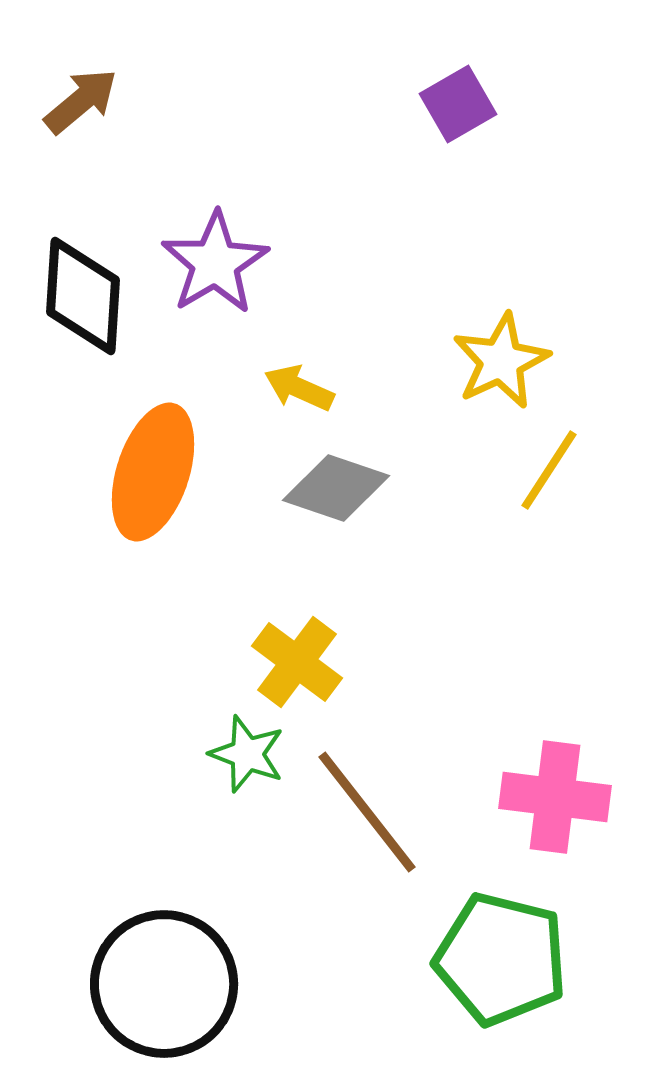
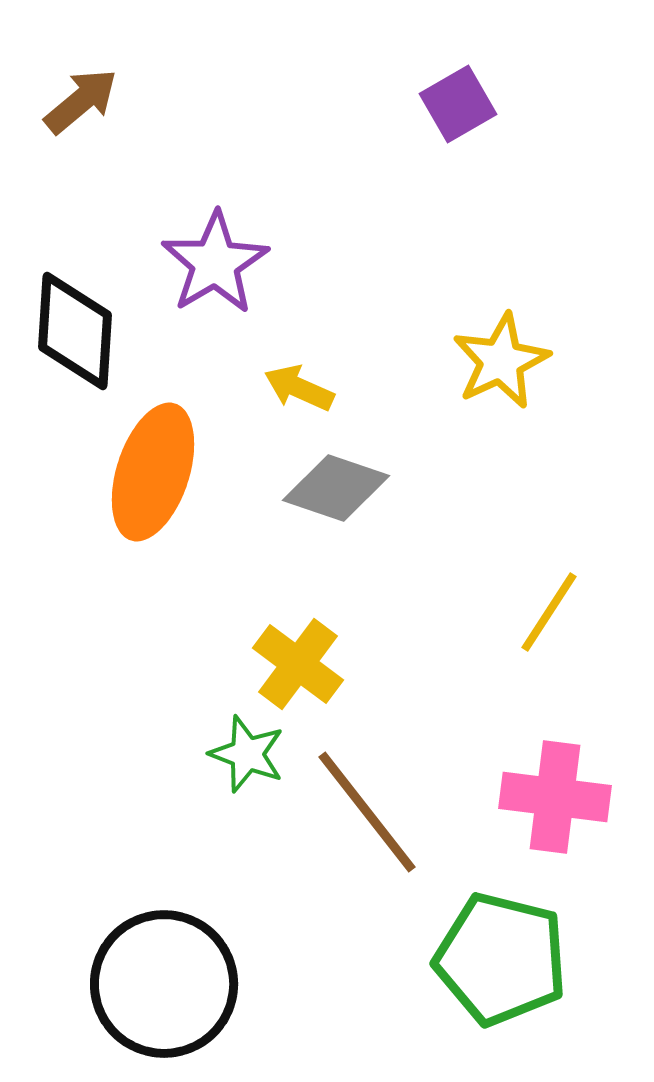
black diamond: moved 8 px left, 35 px down
yellow line: moved 142 px down
yellow cross: moved 1 px right, 2 px down
